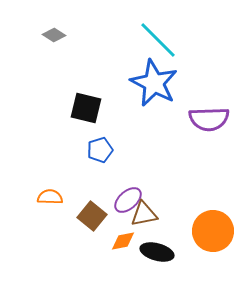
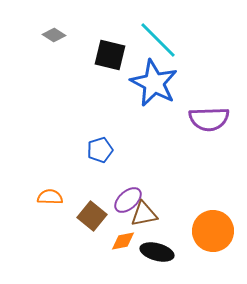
black square: moved 24 px right, 53 px up
